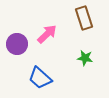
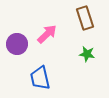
brown rectangle: moved 1 px right
green star: moved 2 px right, 4 px up
blue trapezoid: rotated 35 degrees clockwise
